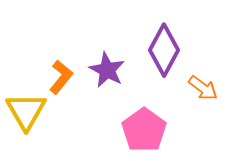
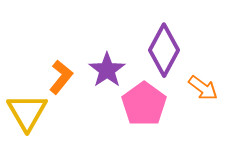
purple star: rotated 9 degrees clockwise
yellow triangle: moved 1 px right, 1 px down
pink pentagon: moved 26 px up
